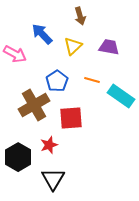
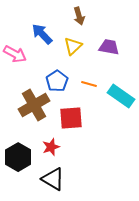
brown arrow: moved 1 px left
orange line: moved 3 px left, 4 px down
red star: moved 2 px right, 2 px down
black triangle: rotated 30 degrees counterclockwise
